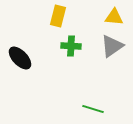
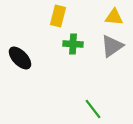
green cross: moved 2 px right, 2 px up
green line: rotated 35 degrees clockwise
